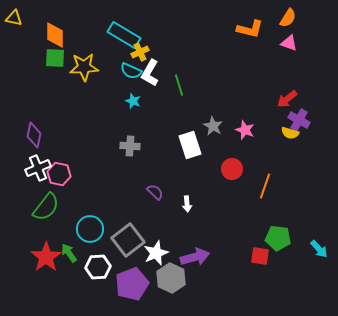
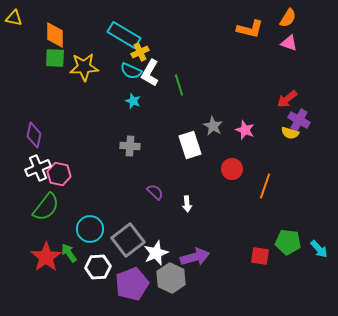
green pentagon: moved 10 px right, 4 px down
